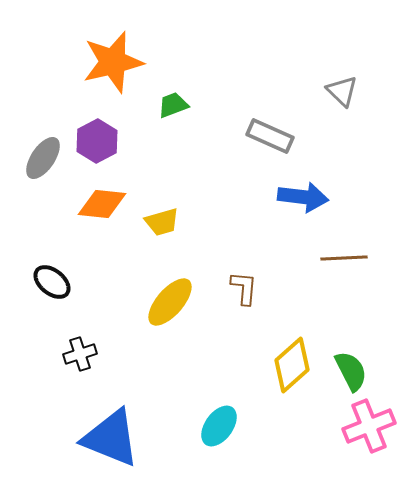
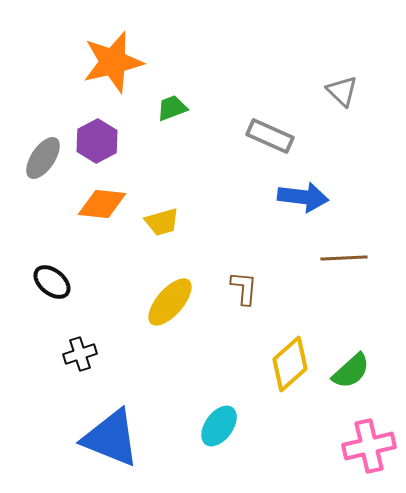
green trapezoid: moved 1 px left, 3 px down
yellow diamond: moved 2 px left, 1 px up
green semicircle: rotated 75 degrees clockwise
pink cross: moved 20 px down; rotated 9 degrees clockwise
